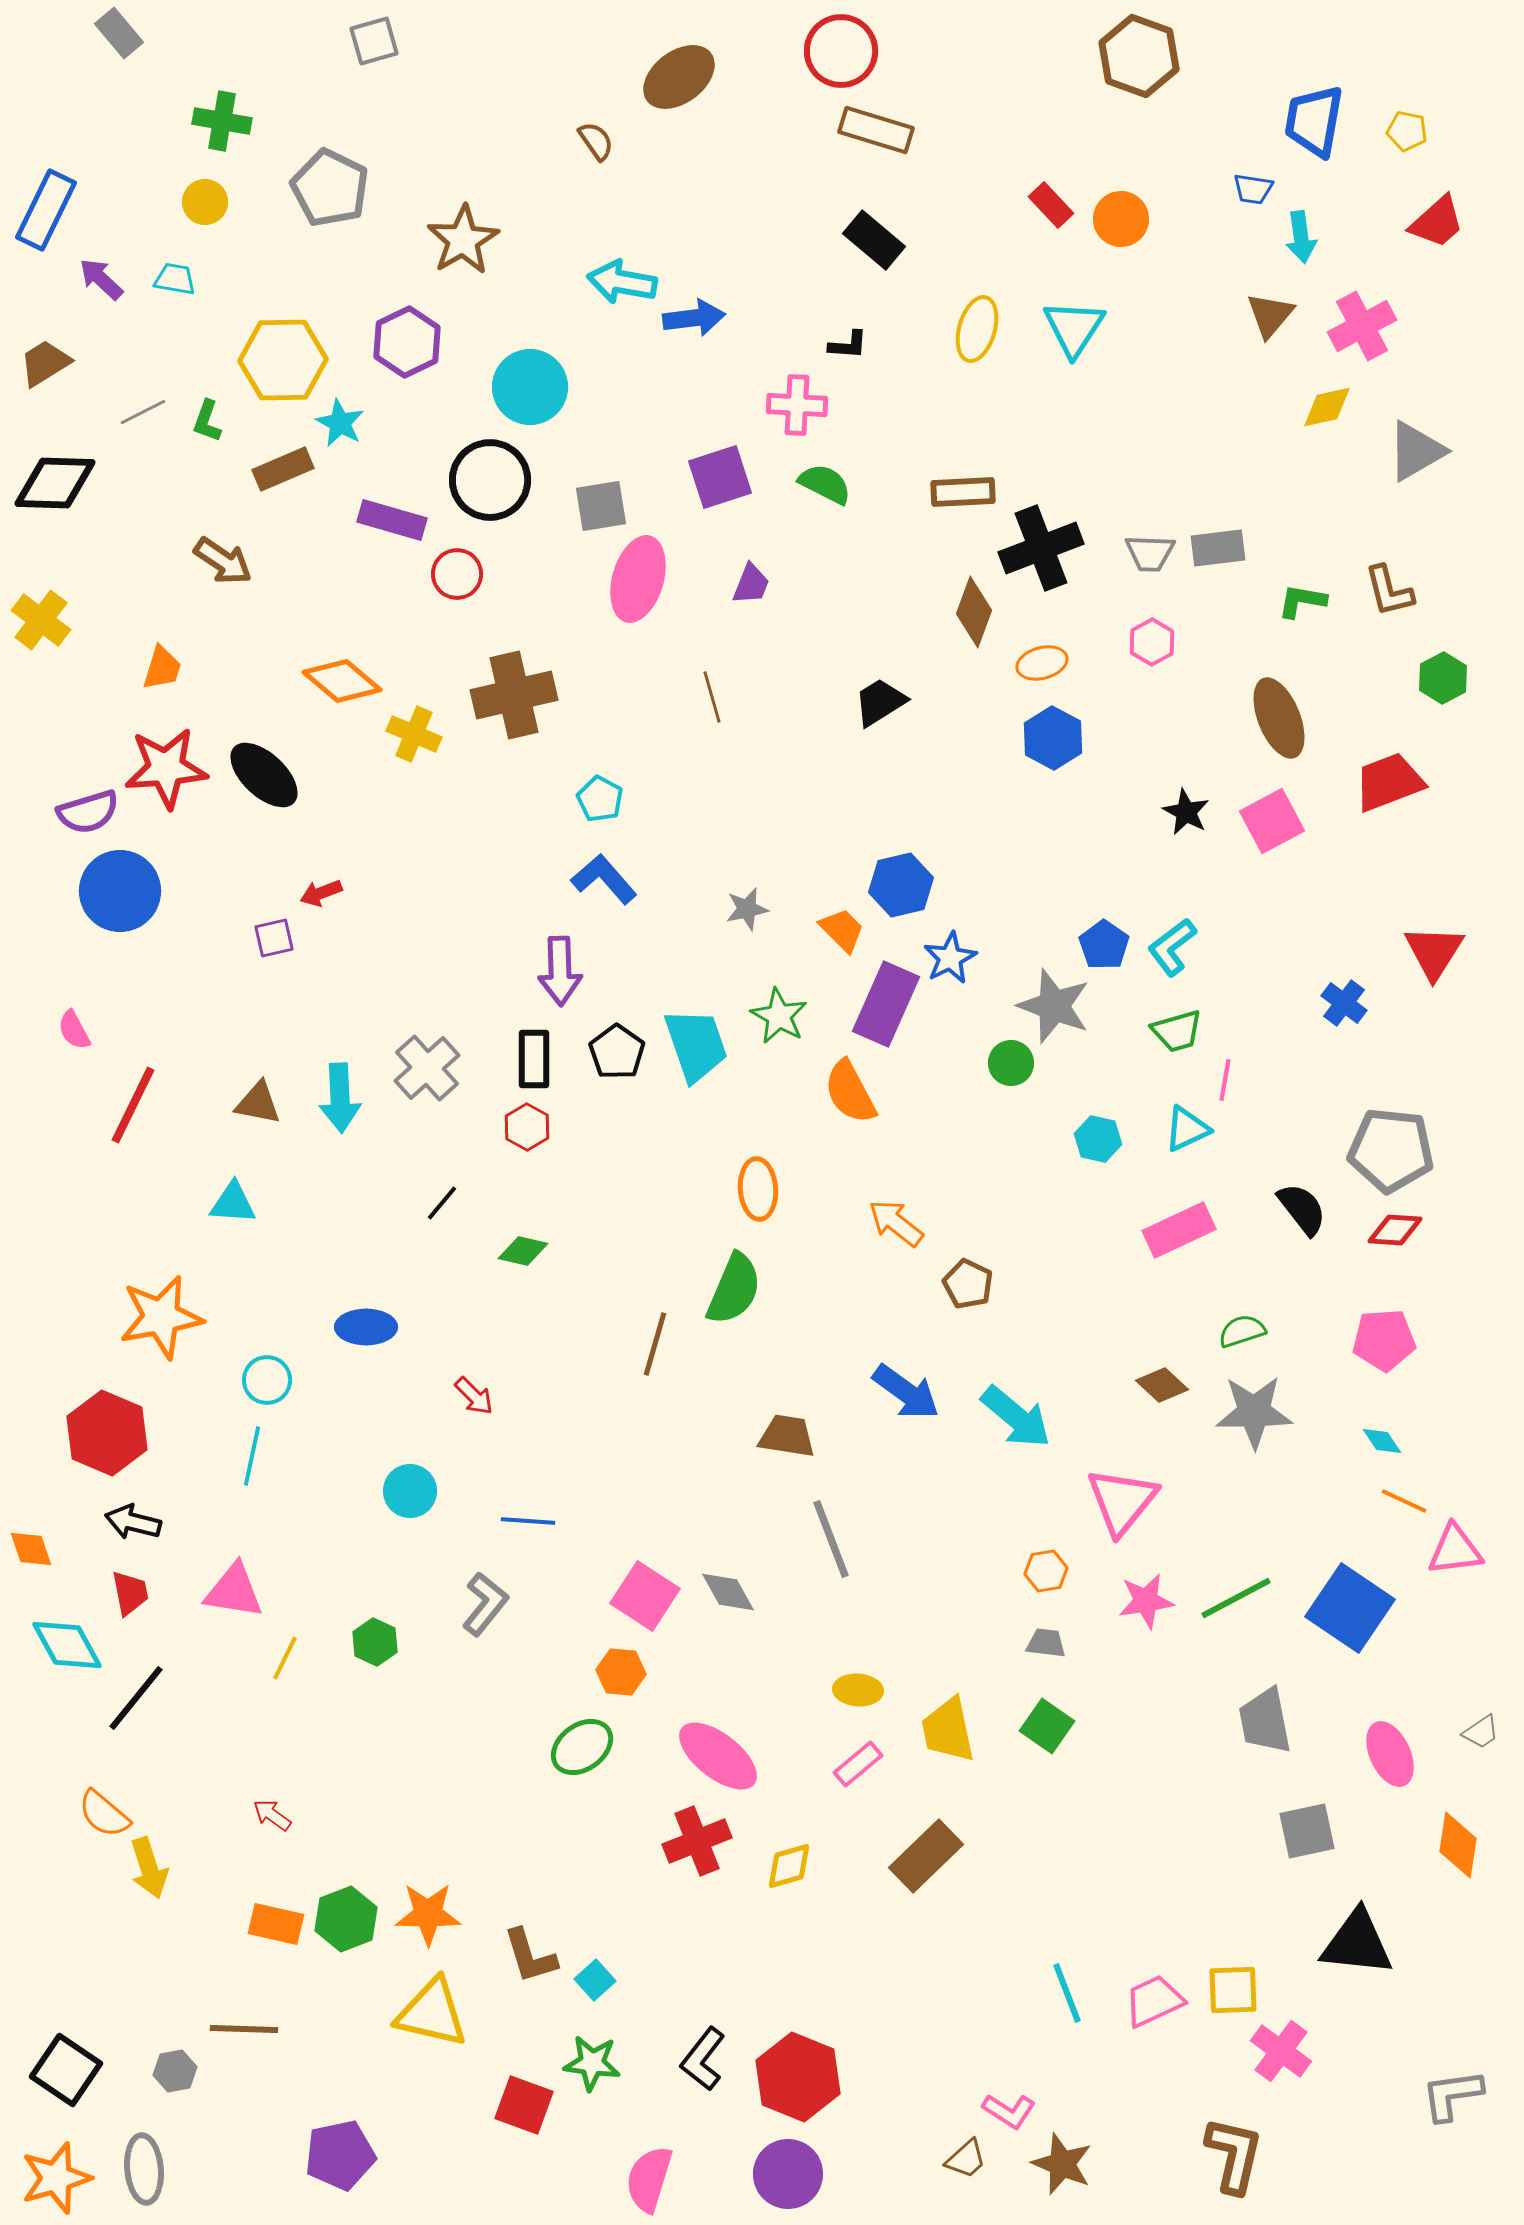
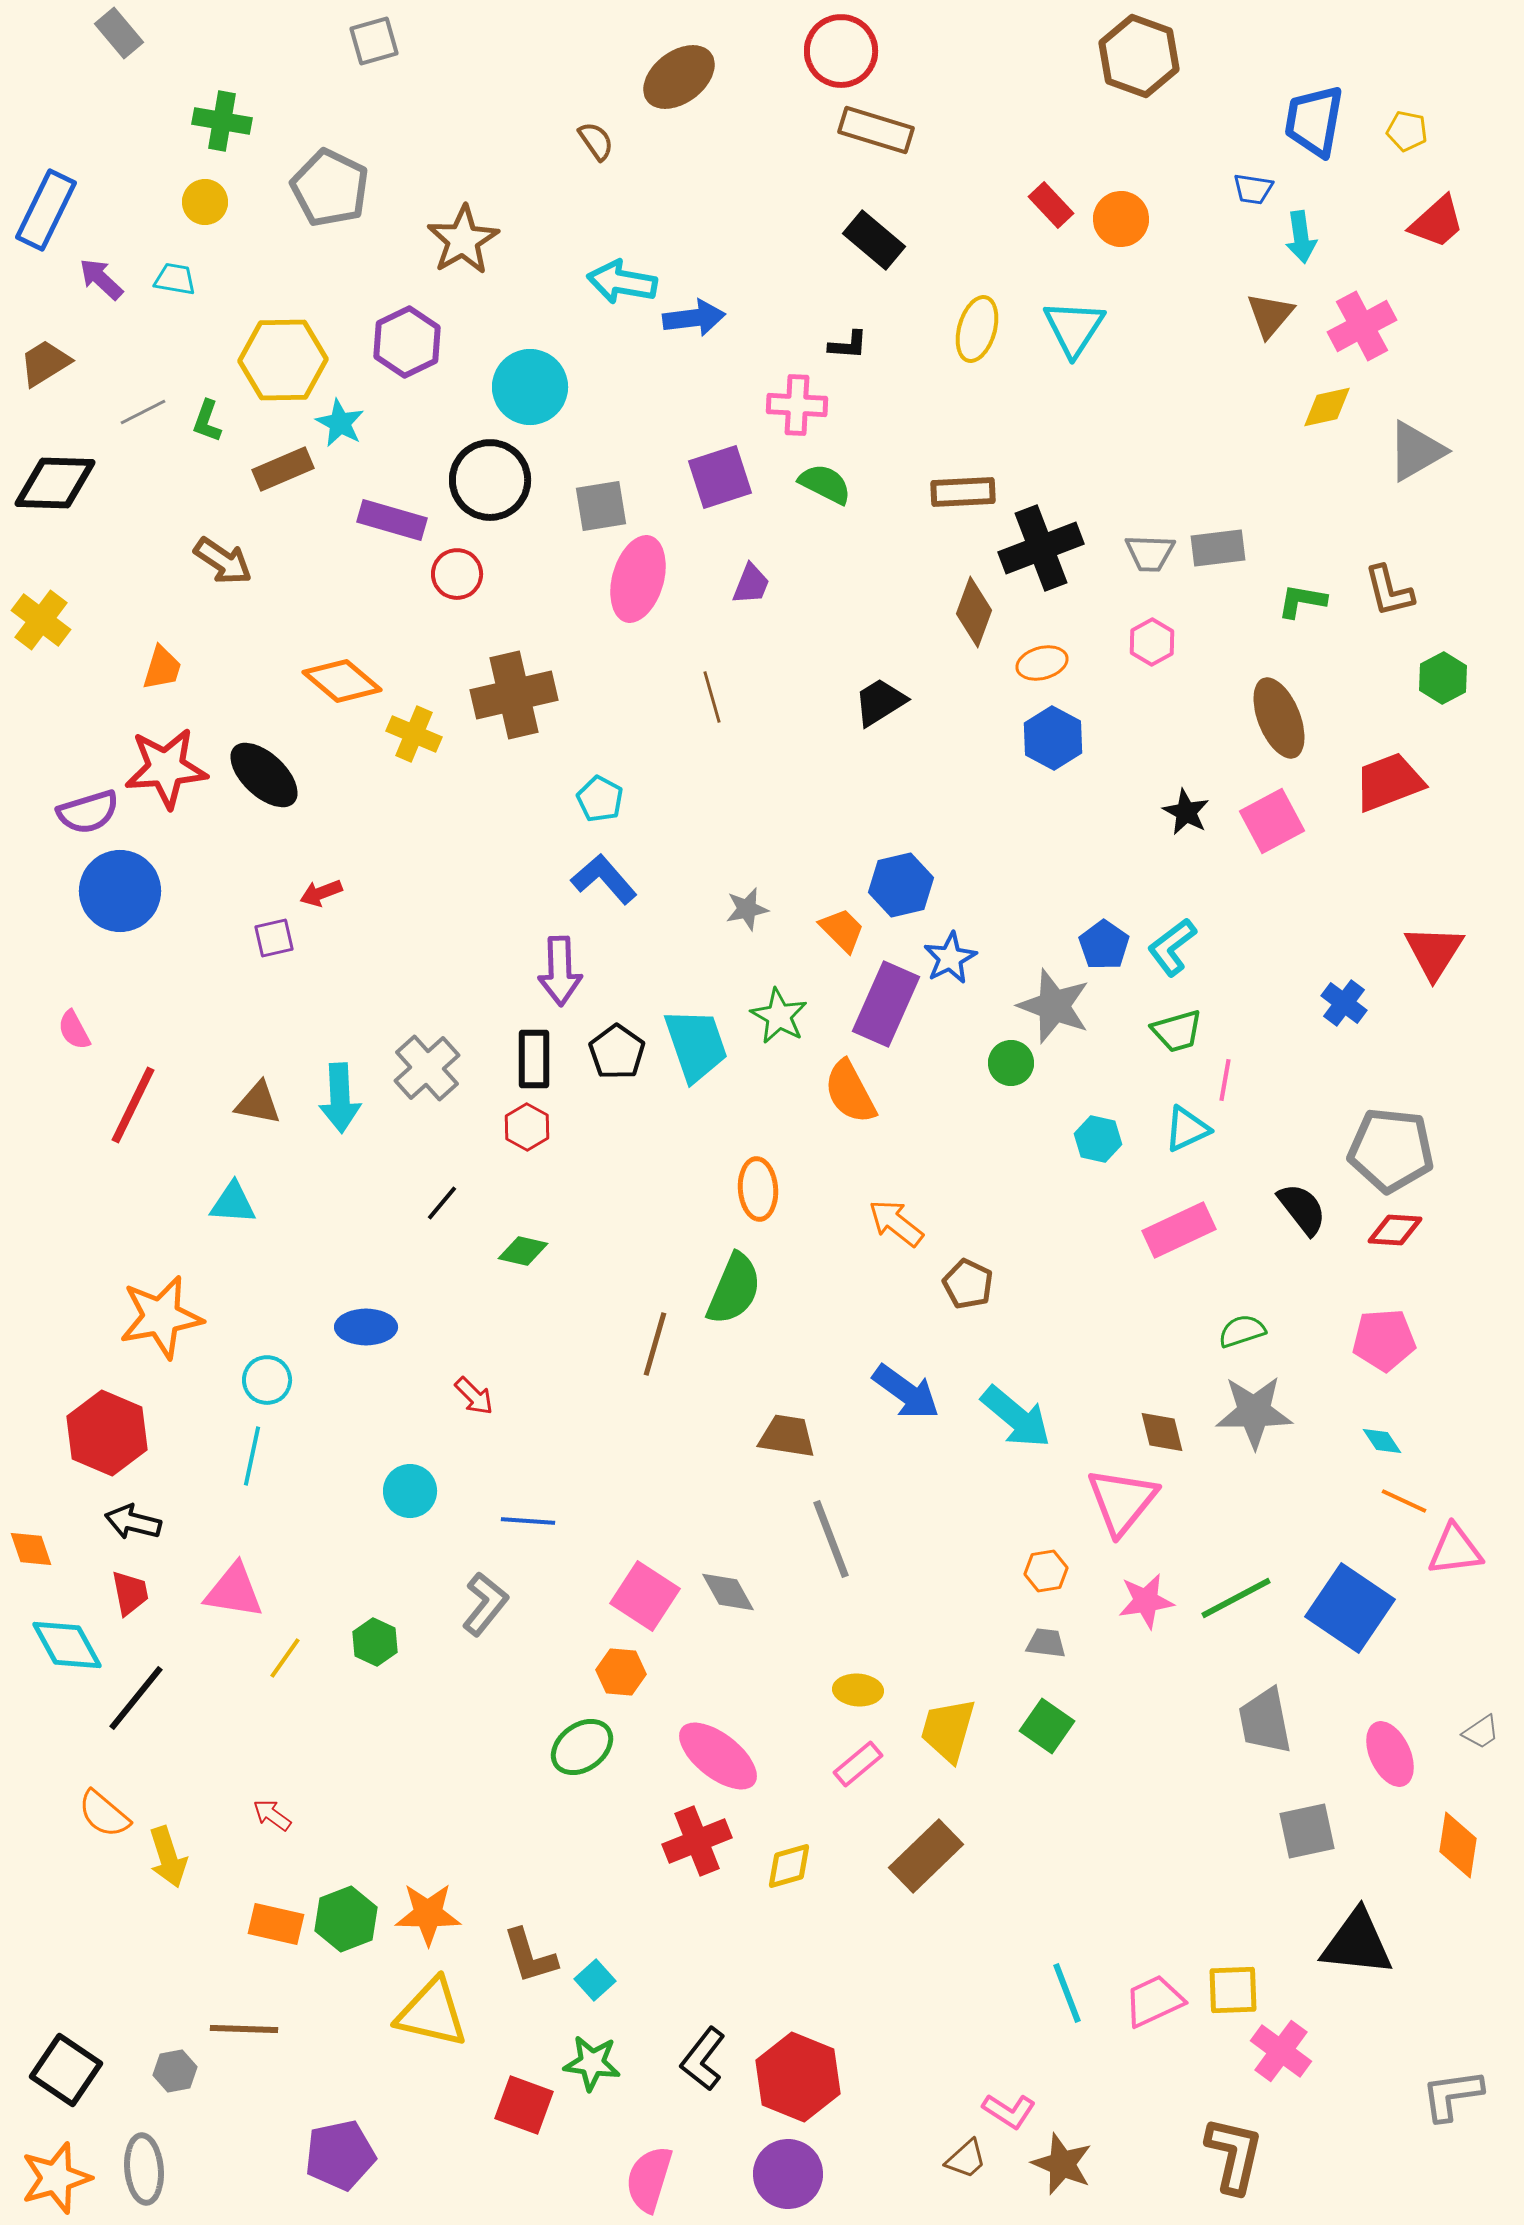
brown diamond at (1162, 1385): moved 47 px down; rotated 33 degrees clockwise
yellow line at (285, 1658): rotated 9 degrees clockwise
yellow trapezoid at (948, 1730): rotated 28 degrees clockwise
yellow arrow at (149, 1868): moved 19 px right, 11 px up
